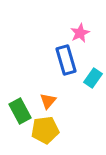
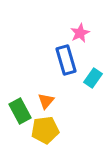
orange triangle: moved 2 px left
